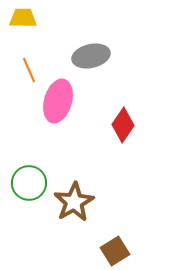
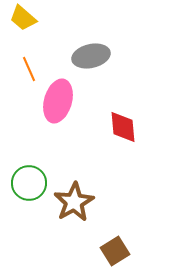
yellow trapezoid: rotated 140 degrees counterclockwise
orange line: moved 1 px up
red diamond: moved 2 px down; rotated 40 degrees counterclockwise
